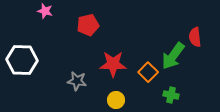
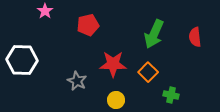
pink star: rotated 21 degrees clockwise
green arrow: moved 19 px left, 22 px up; rotated 12 degrees counterclockwise
gray star: rotated 18 degrees clockwise
